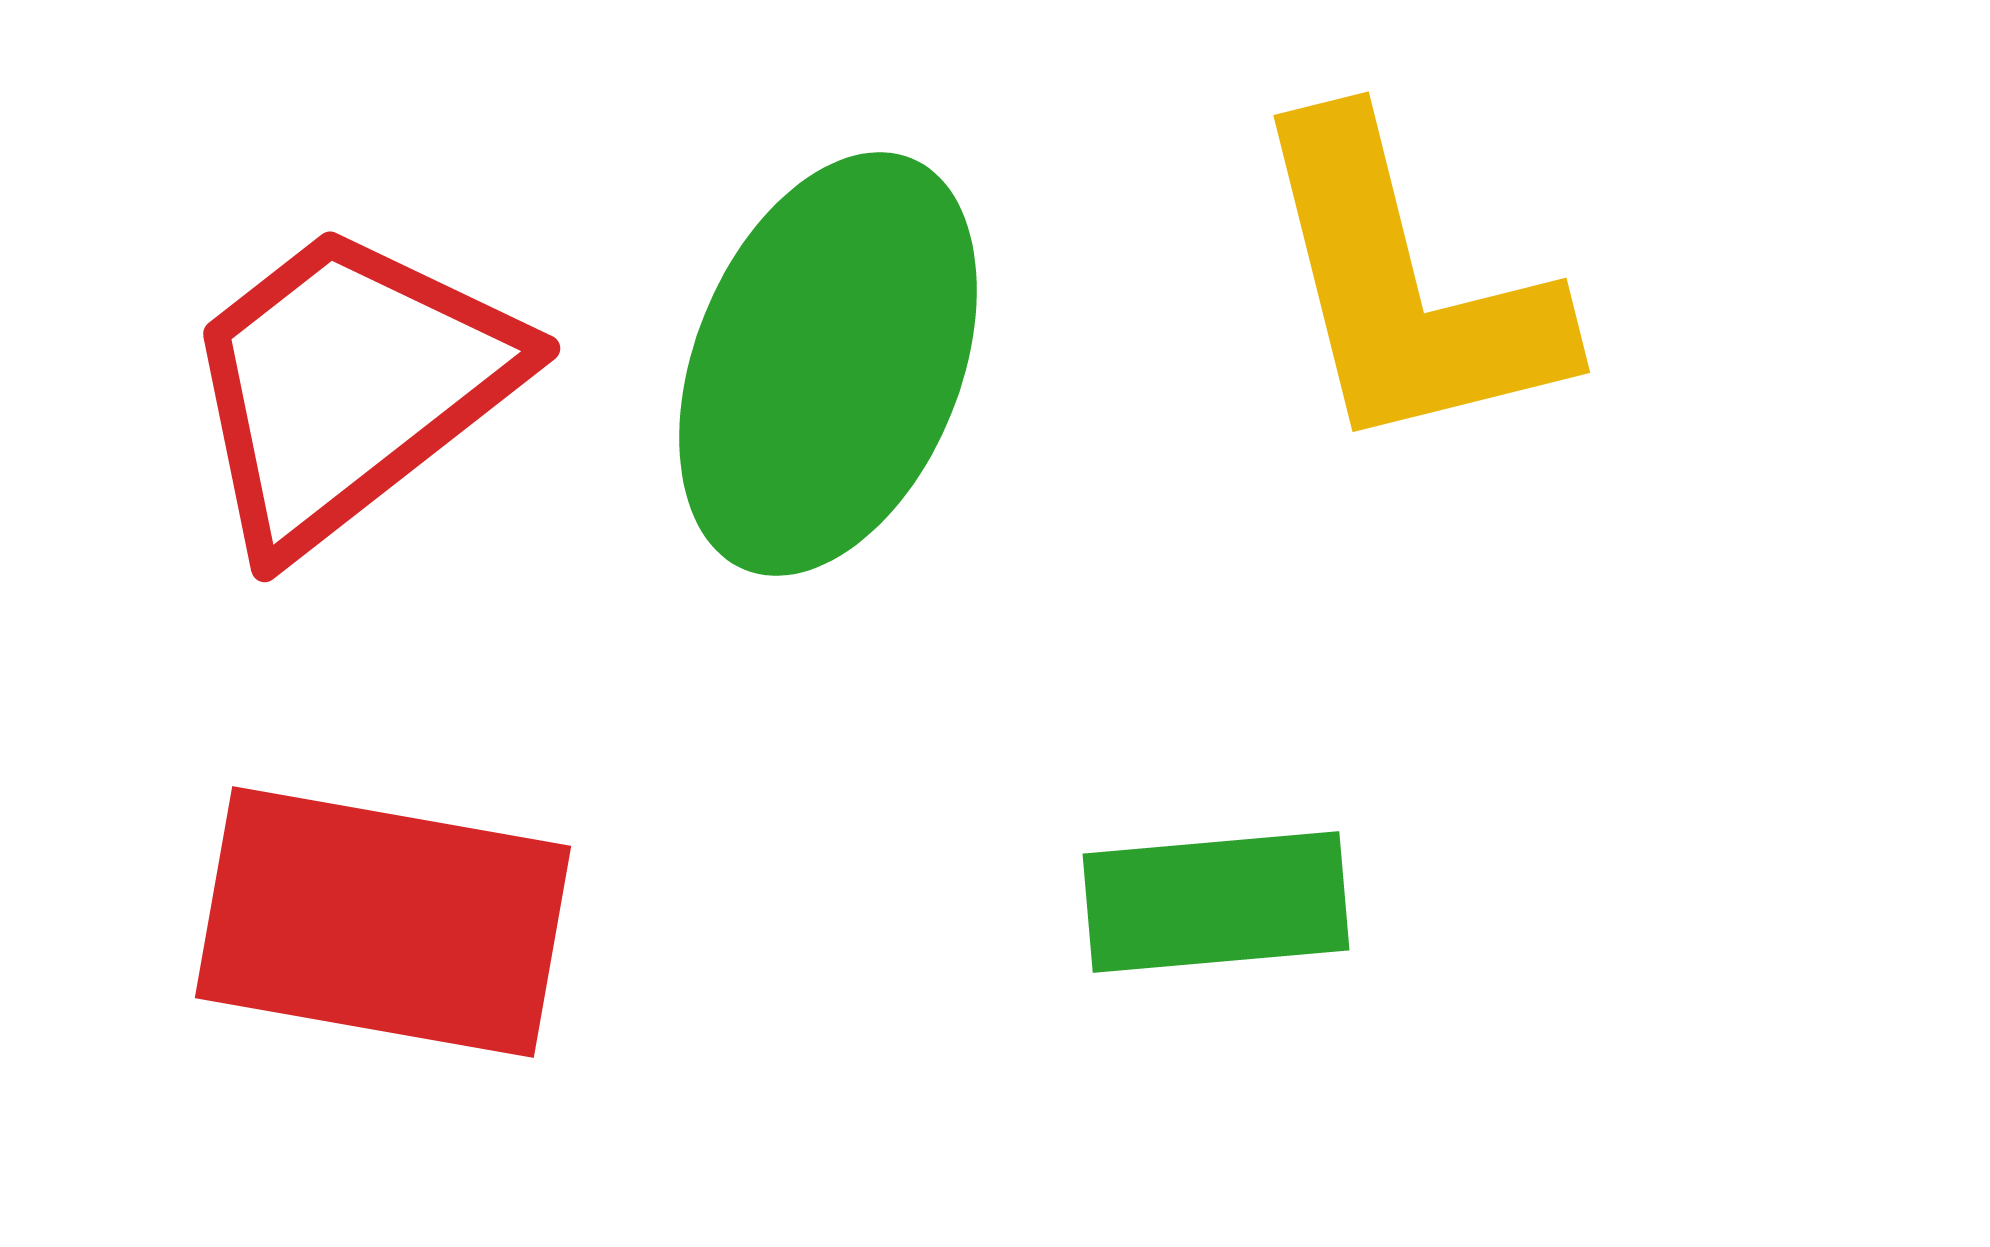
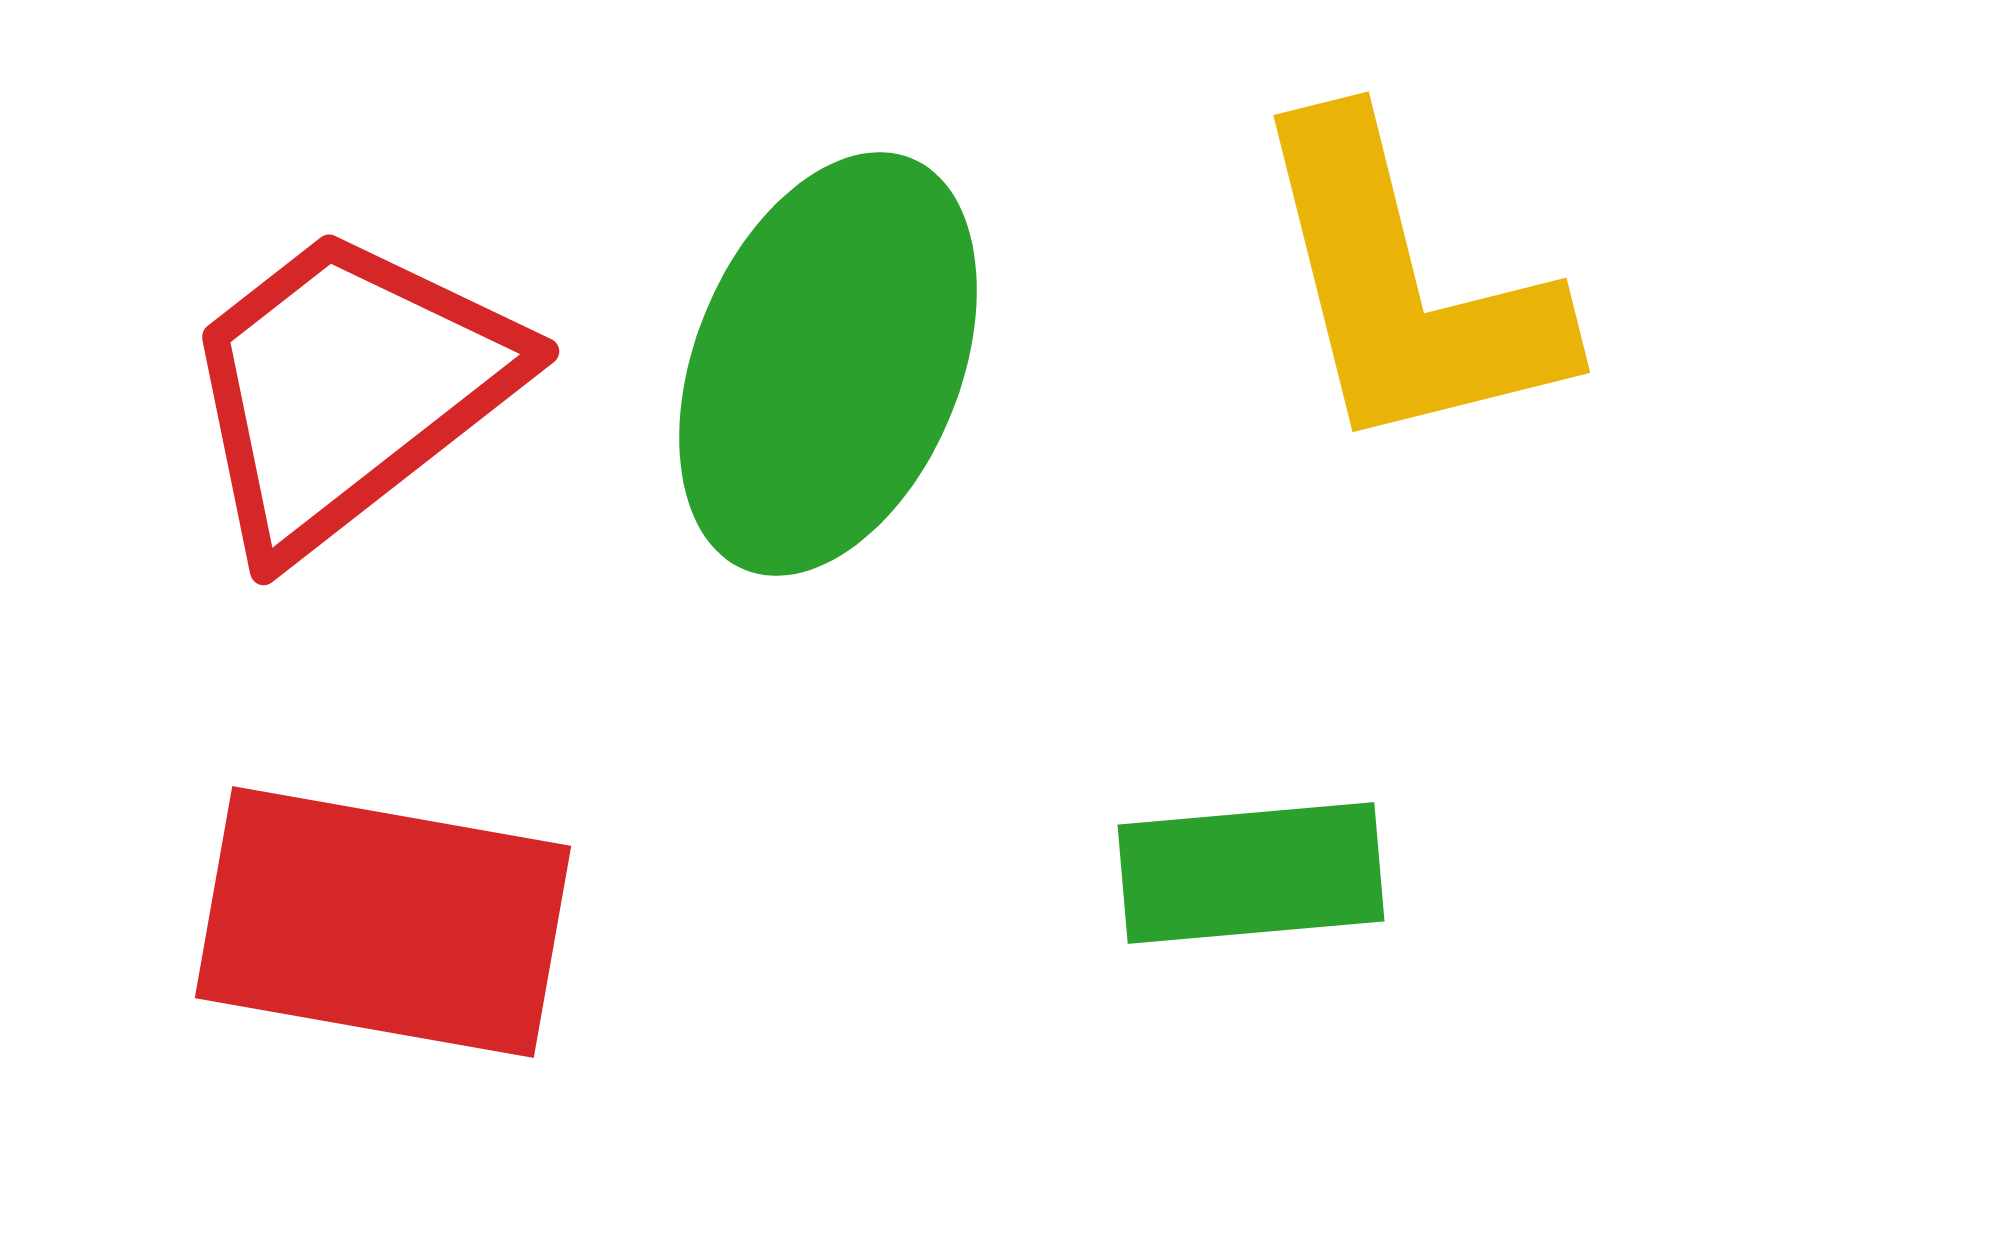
red trapezoid: moved 1 px left, 3 px down
green rectangle: moved 35 px right, 29 px up
